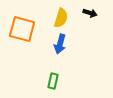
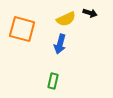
yellow semicircle: moved 5 px right, 1 px down; rotated 48 degrees clockwise
